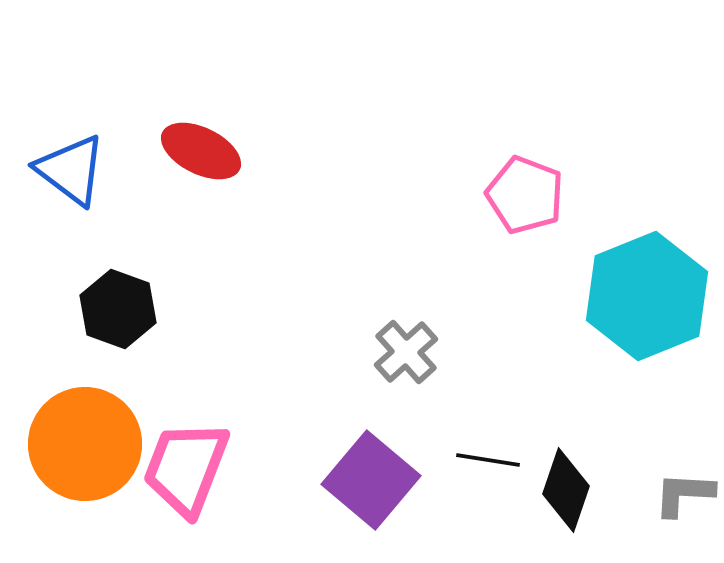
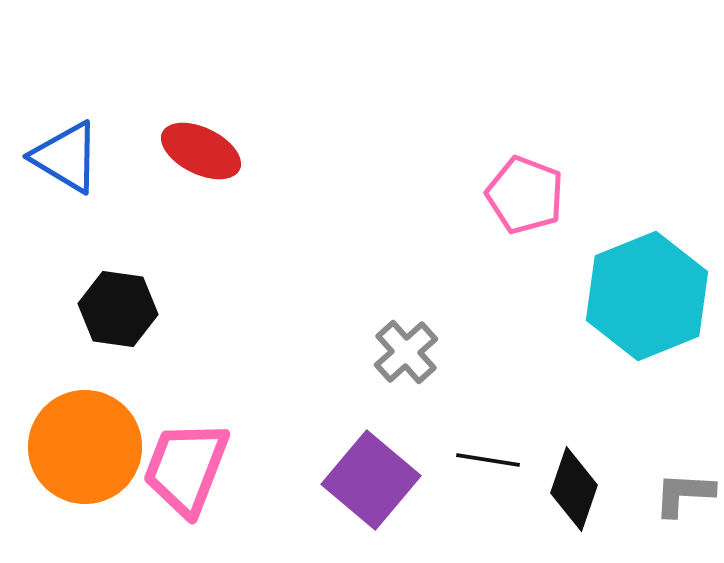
blue triangle: moved 5 px left, 13 px up; rotated 6 degrees counterclockwise
black hexagon: rotated 12 degrees counterclockwise
orange circle: moved 3 px down
black diamond: moved 8 px right, 1 px up
